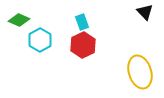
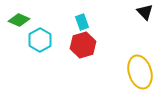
red hexagon: rotated 10 degrees clockwise
